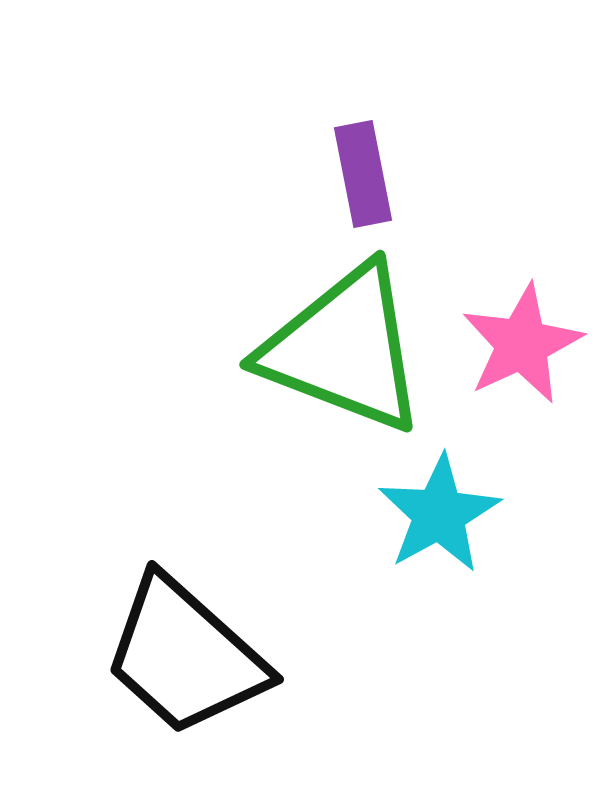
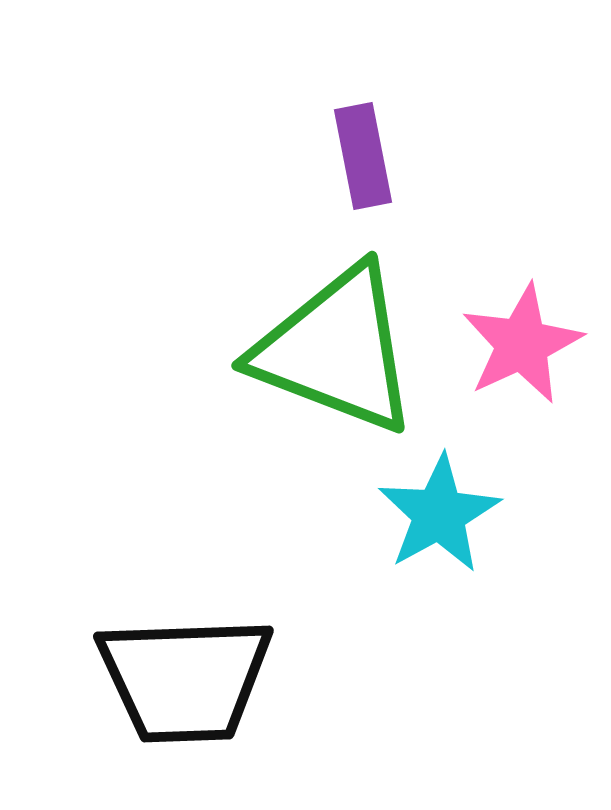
purple rectangle: moved 18 px up
green triangle: moved 8 px left, 1 px down
black trapezoid: moved 23 px down; rotated 44 degrees counterclockwise
